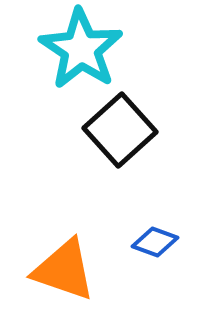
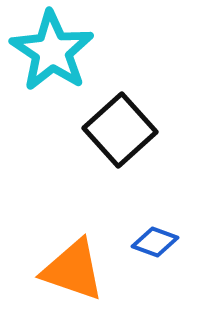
cyan star: moved 29 px left, 2 px down
orange triangle: moved 9 px right
